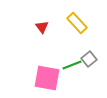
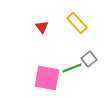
green line: moved 3 px down
